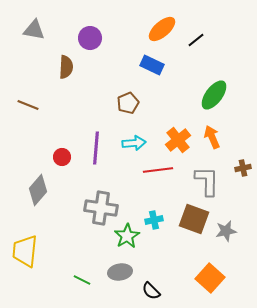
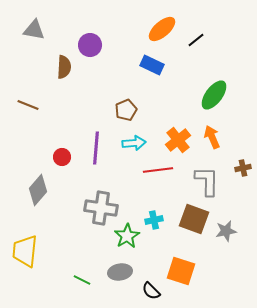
purple circle: moved 7 px down
brown semicircle: moved 2 px left
brown pentagon: moved 2 px left, 7 px down
orange square: moved 29 px left, 7 px up; rotated 24 degrees counterclockwise
